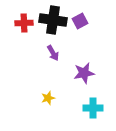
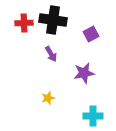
purple square: moved 11 px right, 13 px down
purple arrow: moved 2 px left, 1 px down
cyan cross: moved 8 px down
